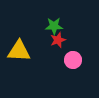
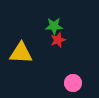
yellow triangle: moved 2 px right, 2 px down
pink circle: moved 23 px down
